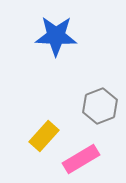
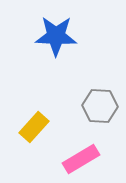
gray hexagon: rotated 24 degrees clockwise
yellow rectangle: moved 10 px left, 9 px up
